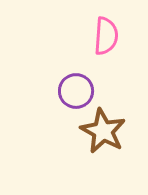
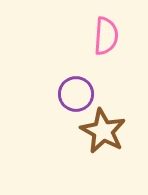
purple circle: moved 3 px down
